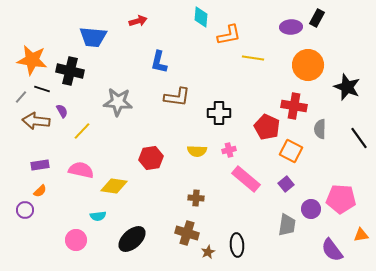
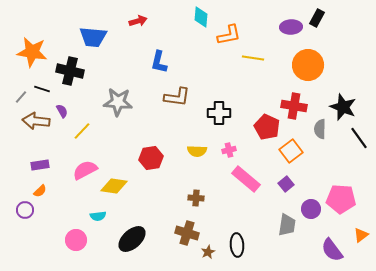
orange star at (32, 60): moved 8 px up
black star at (347, 87): moved 4 px left, 20 px down
orange square at (291, 151): rotated 25 degrees clockwise
pink semicircle at (81, 170): moved 4 px right; rotated 40 degrees counterclockwise
orange triangle at (361, 235): rotated 28 degrees counterclockwise
